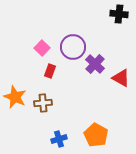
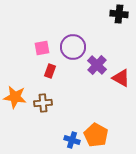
pink square: rotated 35 degrees clockwise
purple cross: moved 2 px right, 1 px down
orange star: rotated 15 degrees counterclockwise
blue cross: moved 13 px right, 1 px down; rotated 35 degrees clockwise
